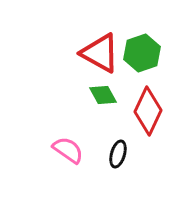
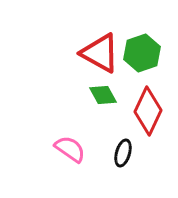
pink semicircle: moved 2 px right, 1 px up
black ellipse: moved 5 px right, 1 px up
